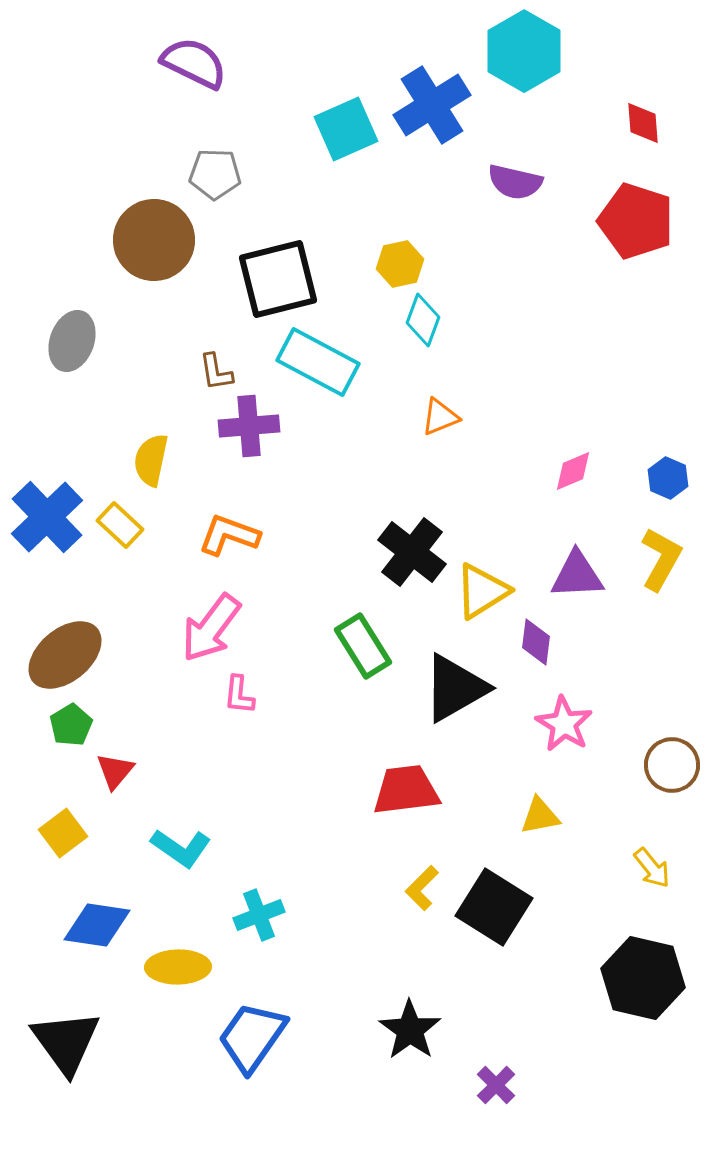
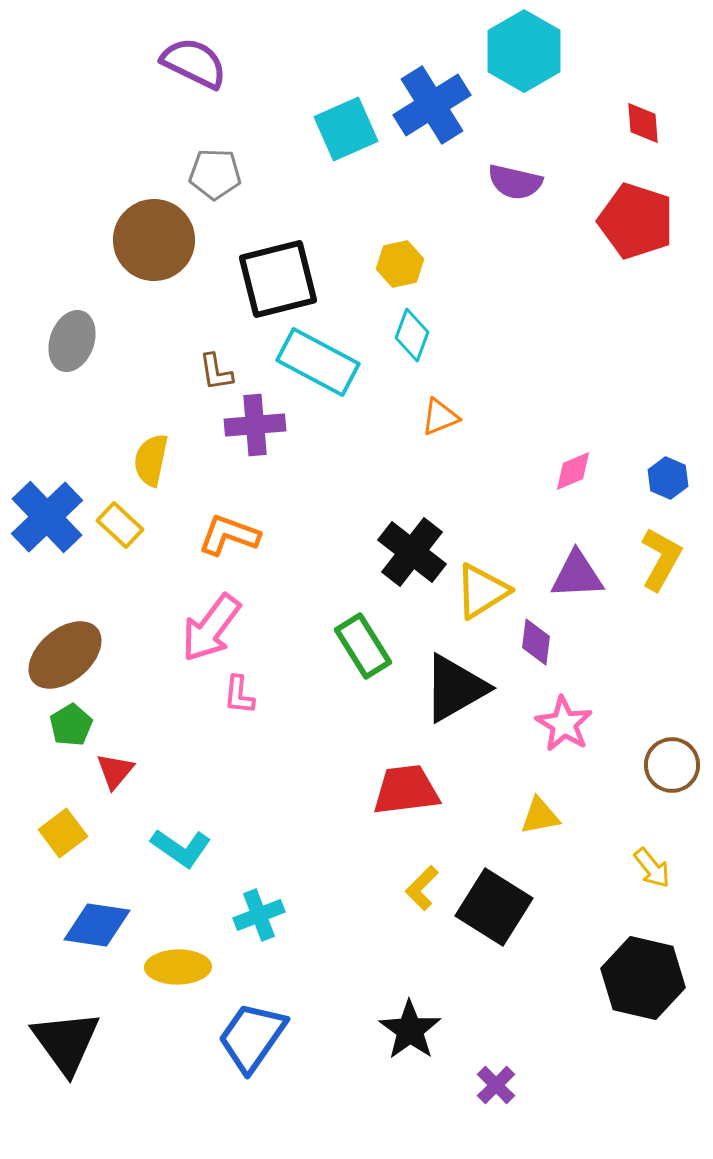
cyan diamond at (423, 320): moved 11 px left, 15 px down
purple cross at (249, 426): moved 6 px right, 1 px up
